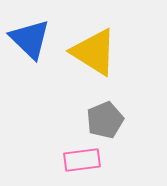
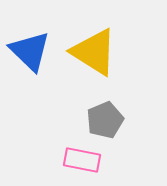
blue triangle: moved 12 px down
pink rectangle: rotated 18 degrees clockwise
